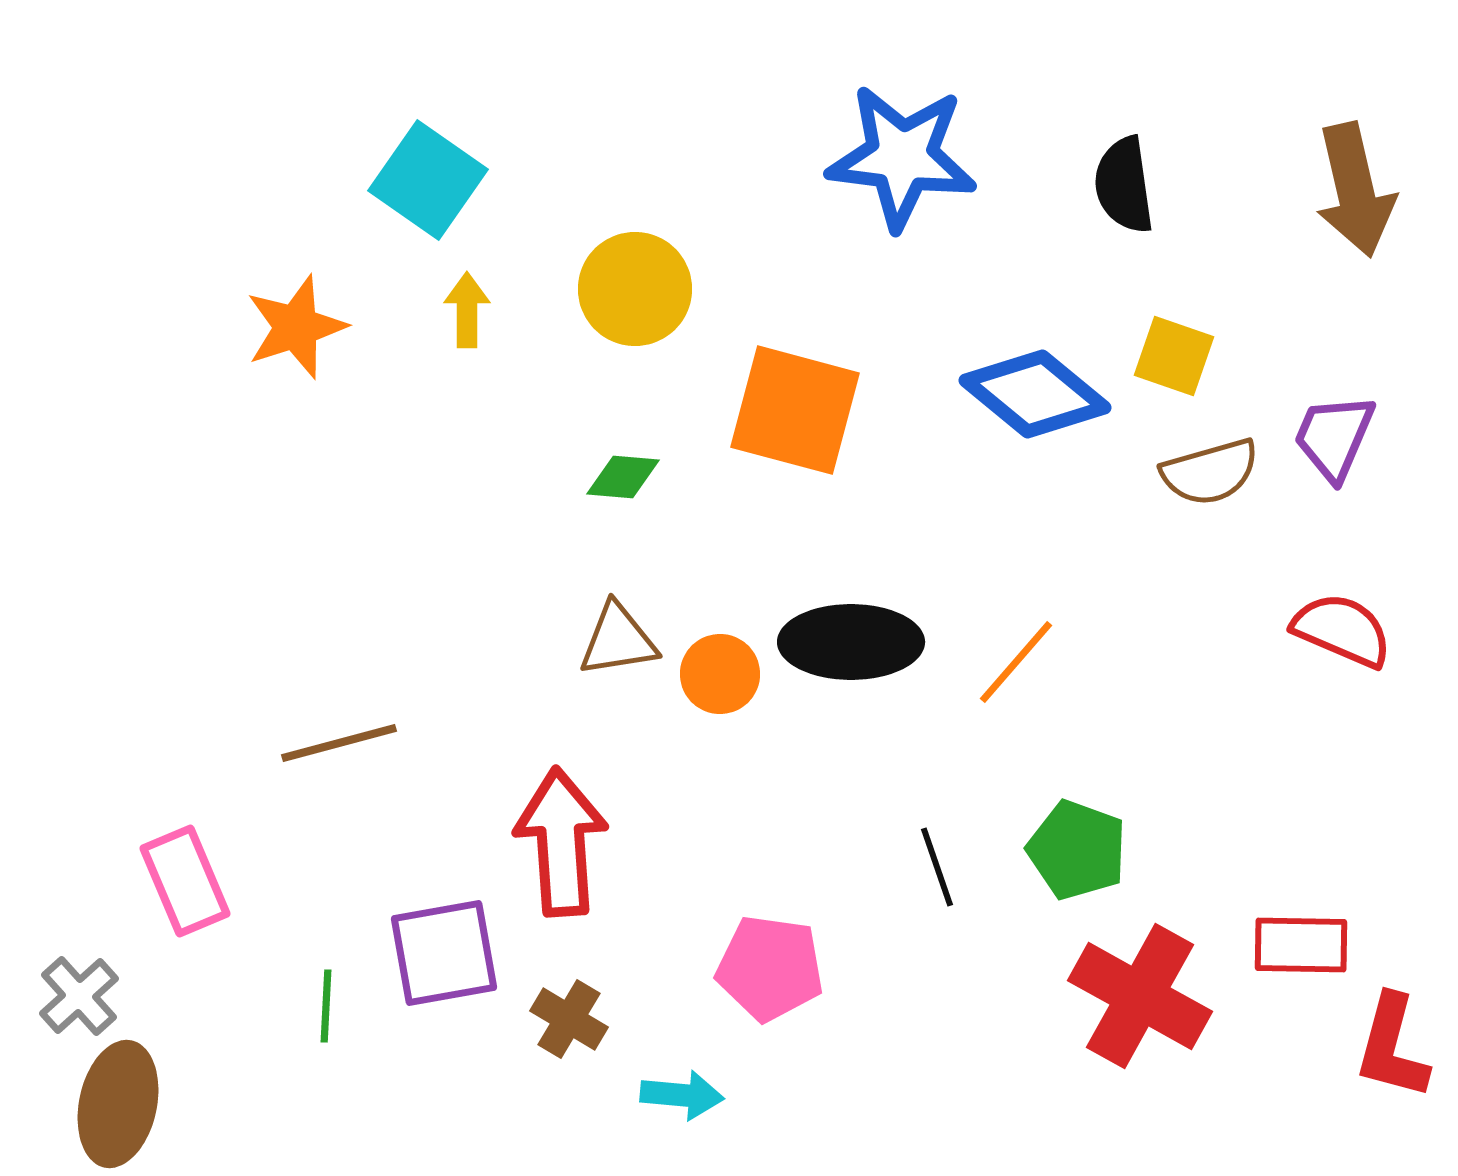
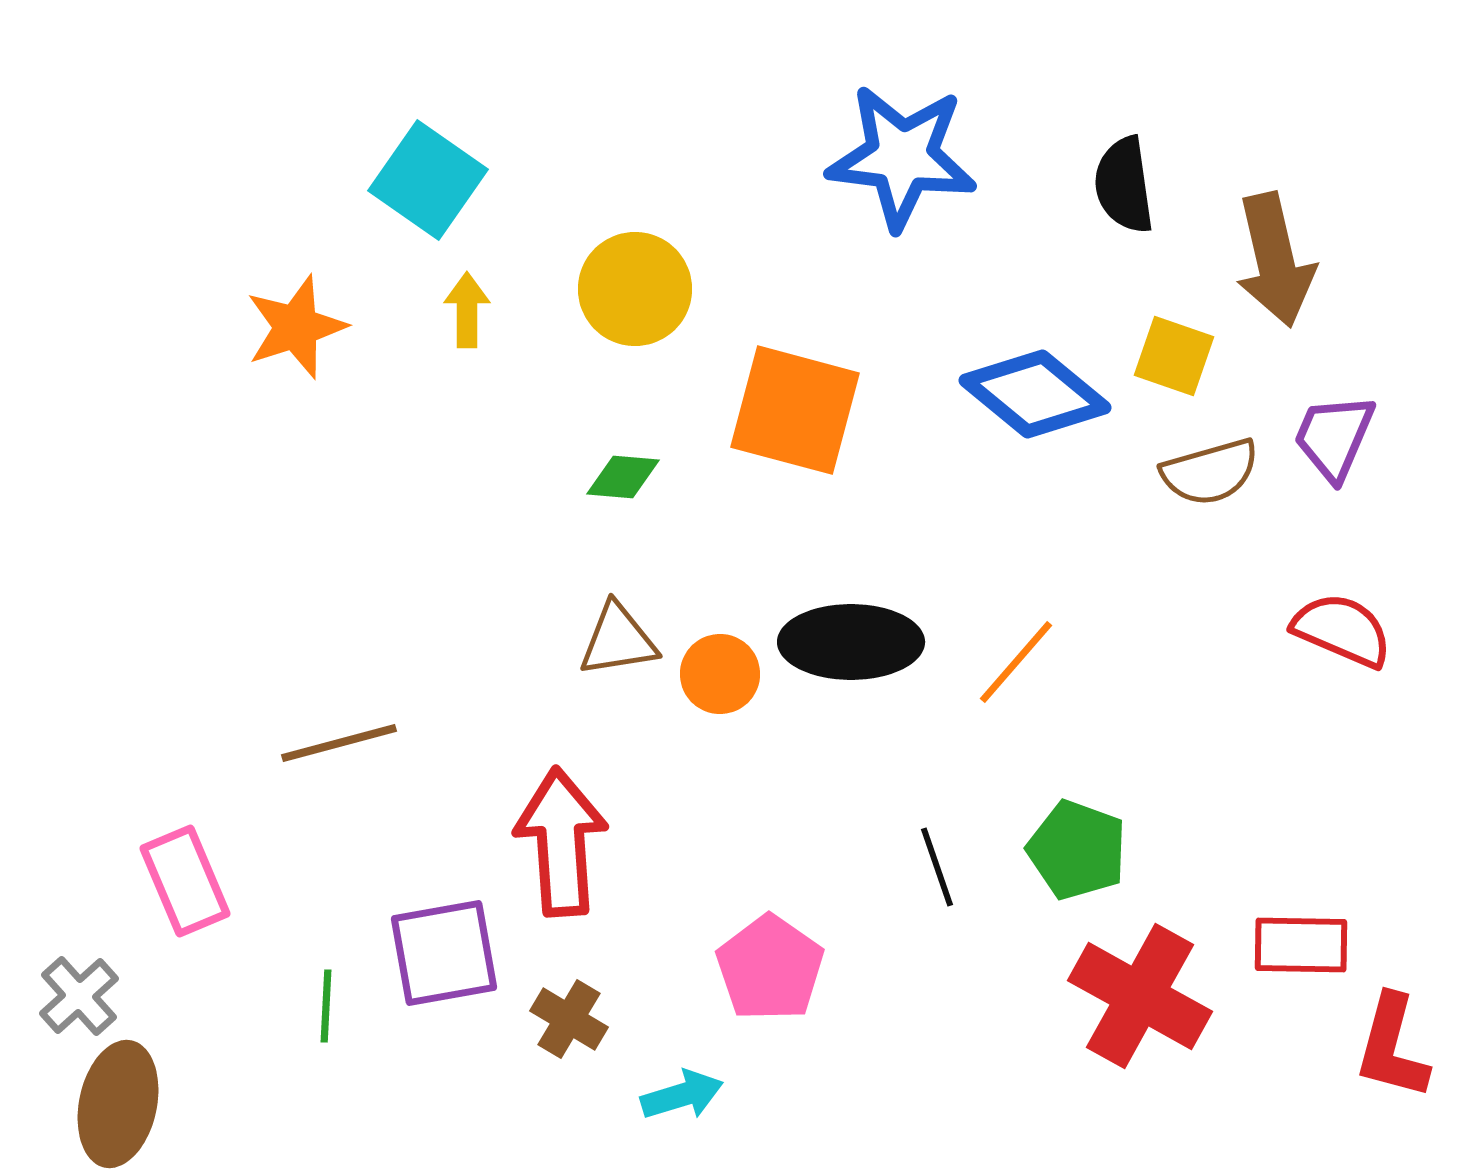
brown arrow: moved 80 px left, 70 px down
pink pentagon: rotated 27 degrees clockwise
cyan arrow: rotated 22 degrees counterclockwise
